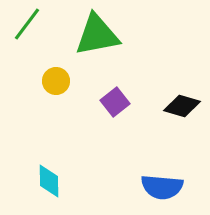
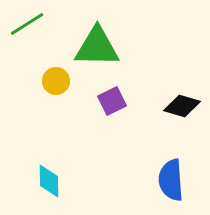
green line: rotated 21 degrees clockwise
green triangle: moved 12 px down; rotated 12 degrees clockwise
purple square: moved 3 px left, 1 px up; rotated 12 degrees clockwise
blue semicircle: moved 9 px right, 7 px up; rotated 81 degrees clockwise
